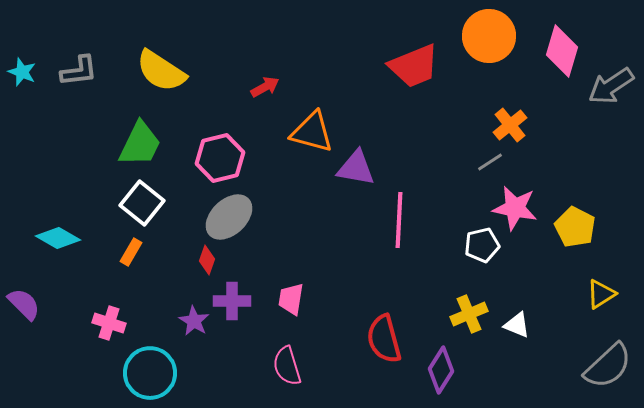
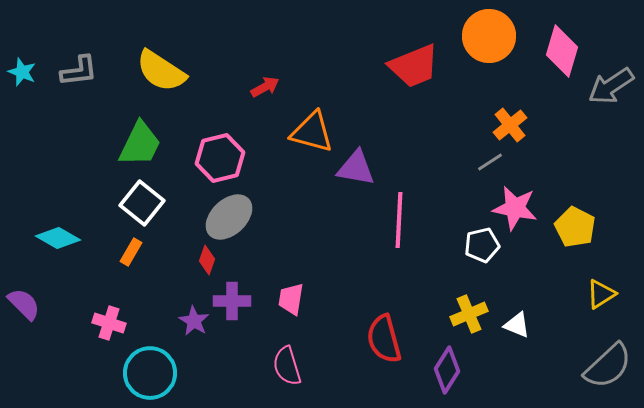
purple diamond: moved 6 px right
